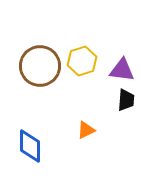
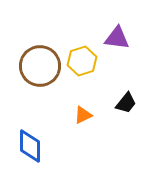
purple triangle: moved 5 px left, 32 px up
black trapezoid: moved 3 px down; rotated 35 degrees clockwise
orange triangle: moved 3 px left, 15 px up
